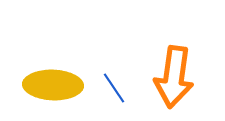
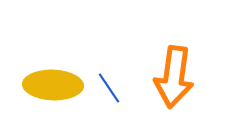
blue line: moved 5 px left
